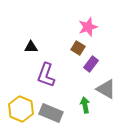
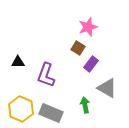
black triangle: moved 13 px left, 15 px down
gray triangle: moved 1 px right, 1 px up
